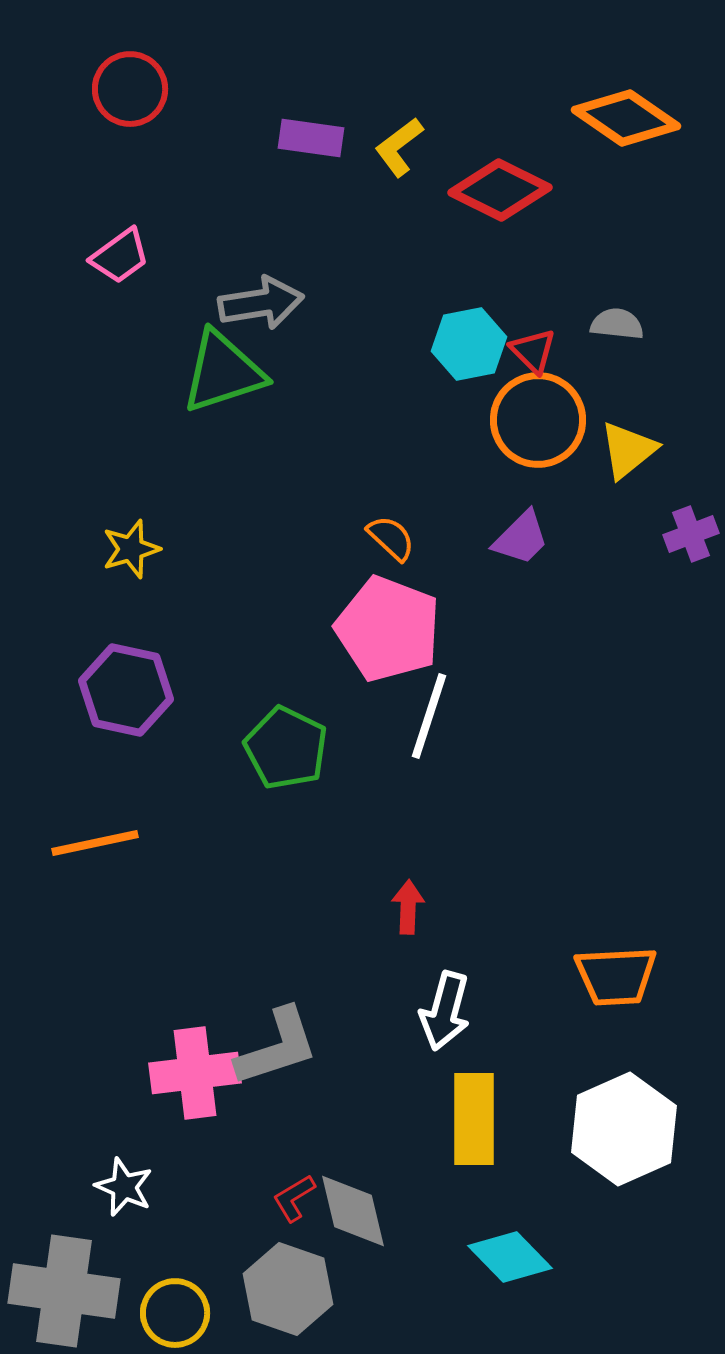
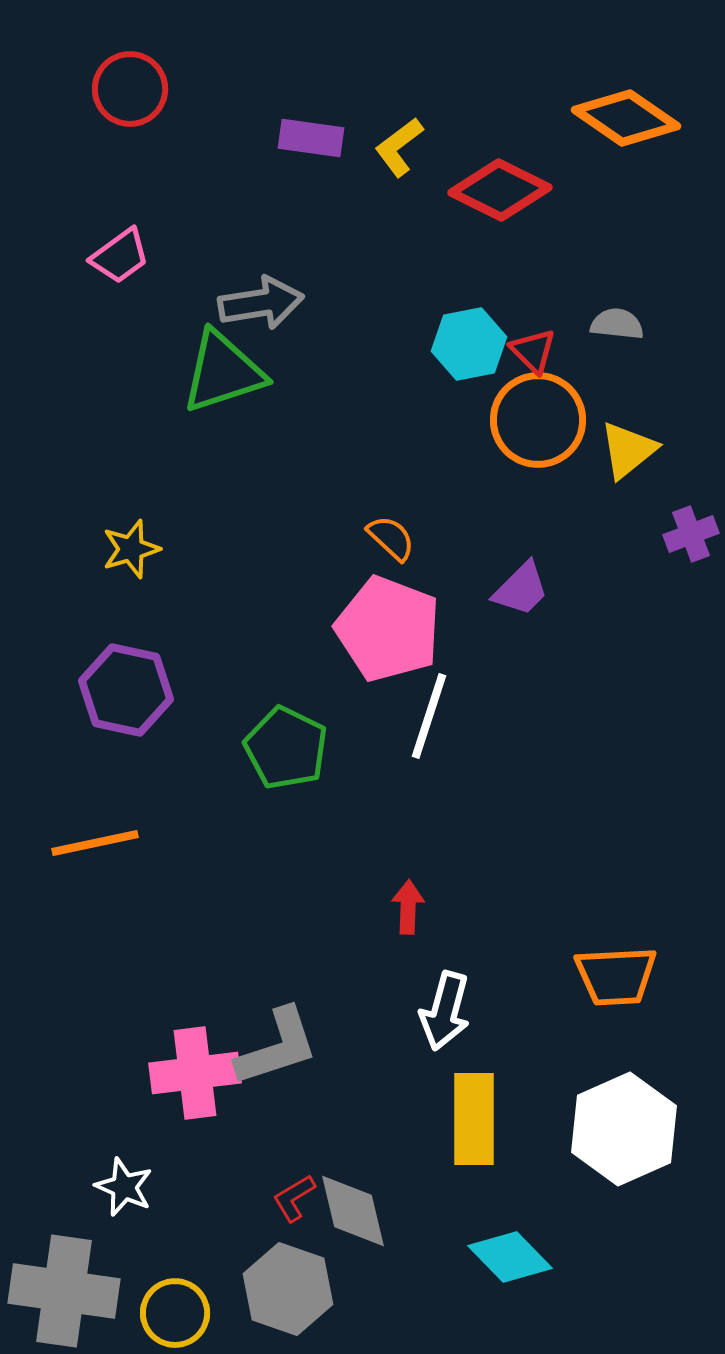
purple trapezoid: moved 51 px down
